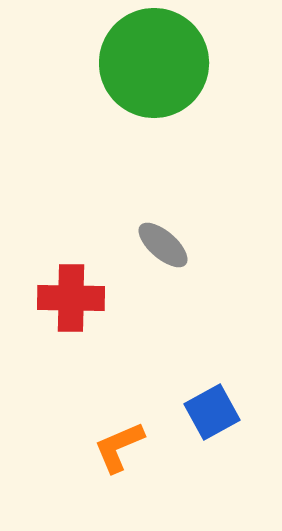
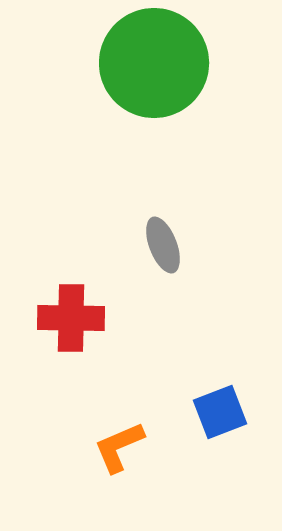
gray ellipse: rotated 28 degrees clockwise
red cross: moved 20 px down
blue square: moved 8 px right; rotated 8 degrees clockwise
